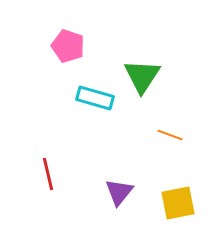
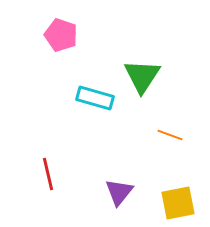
pink pentagon: moved 7 px left, 11 px up
